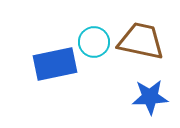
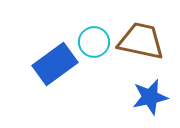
blue rectangle: rotated 24 degrees counterclockwise
blue star: rotated 9 degrees counterclockwise
